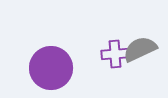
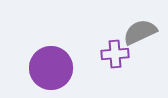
gray semicircle: moved 17 px up
